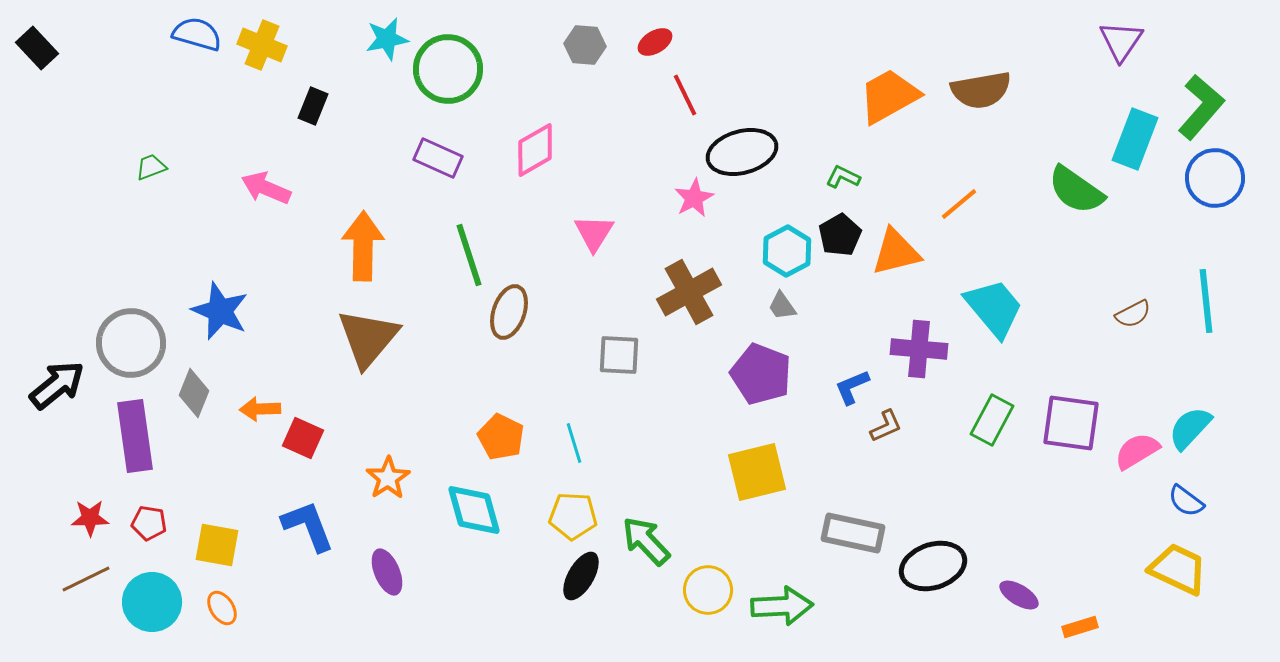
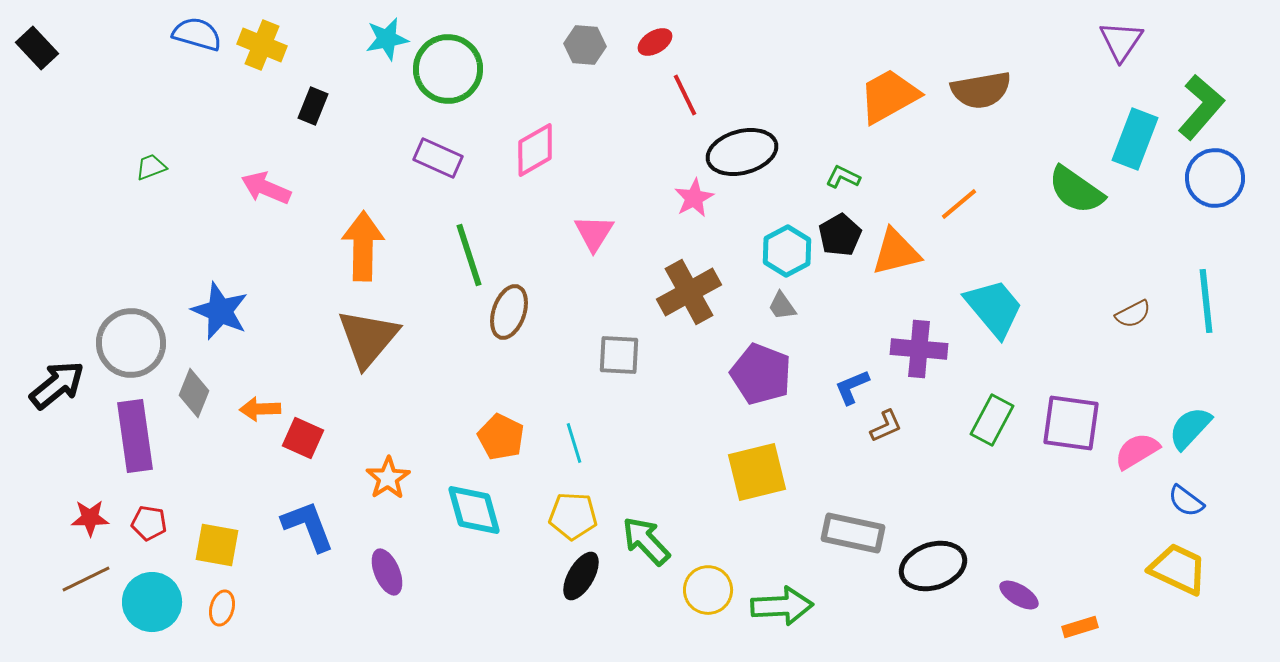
orange ellipse at (222, 608): rotated 48 degrees clockwise
